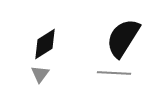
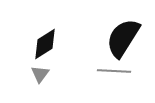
gray line: moved 2 px up
